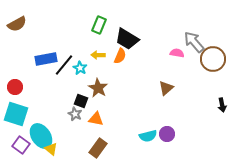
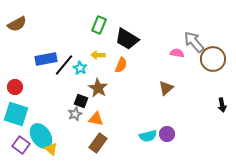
orange semicircle: moved 1 px right, 9 px down
gray star: rotated 24 degrees clockwise
brown rectangle: moved 5 px up
